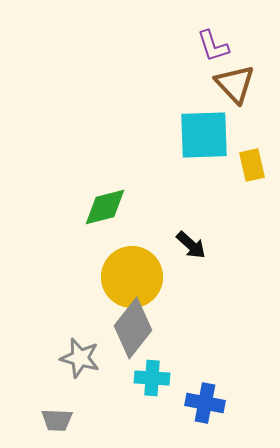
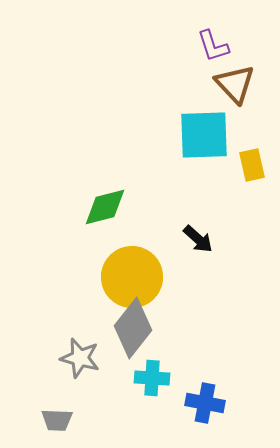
black arrow: moved 7 px right, 6 px up
